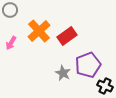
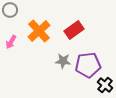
red rectangle: moved 7 px right, 6 px up
pink arrow: moved 1 px up
purple pentagon: rotated 15 degrees clockwise
gray star: moved 12 px up; rotated 21 degrees counterclockwise
black cross: moved 1 px up; rotated 14 degrees clockwise
